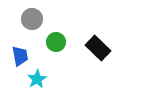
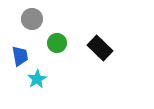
green circle: moved 1 px right, 1 px down
black rectangle: moved 2 px right
